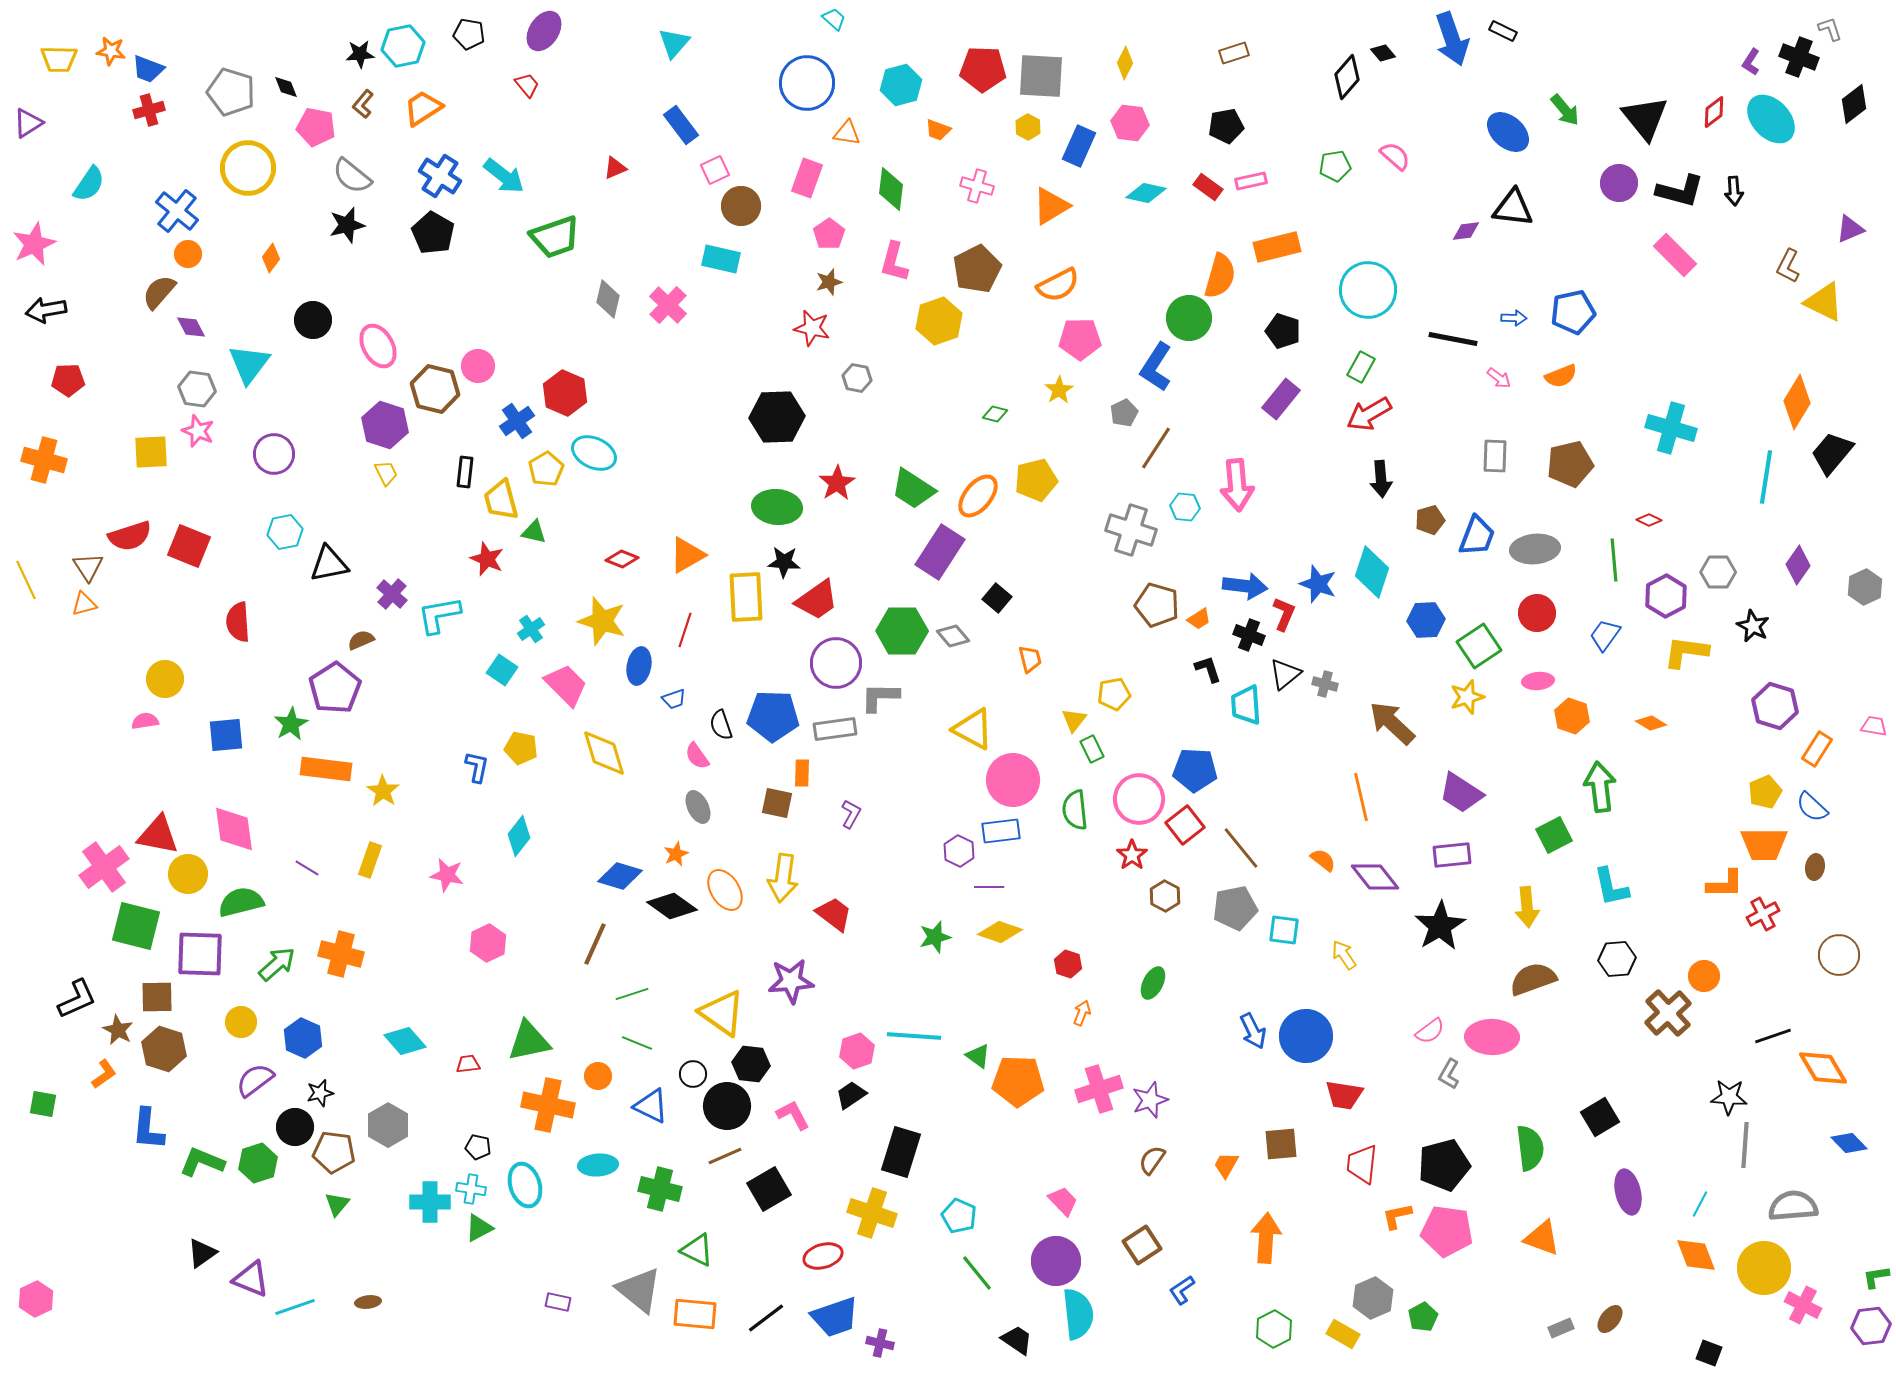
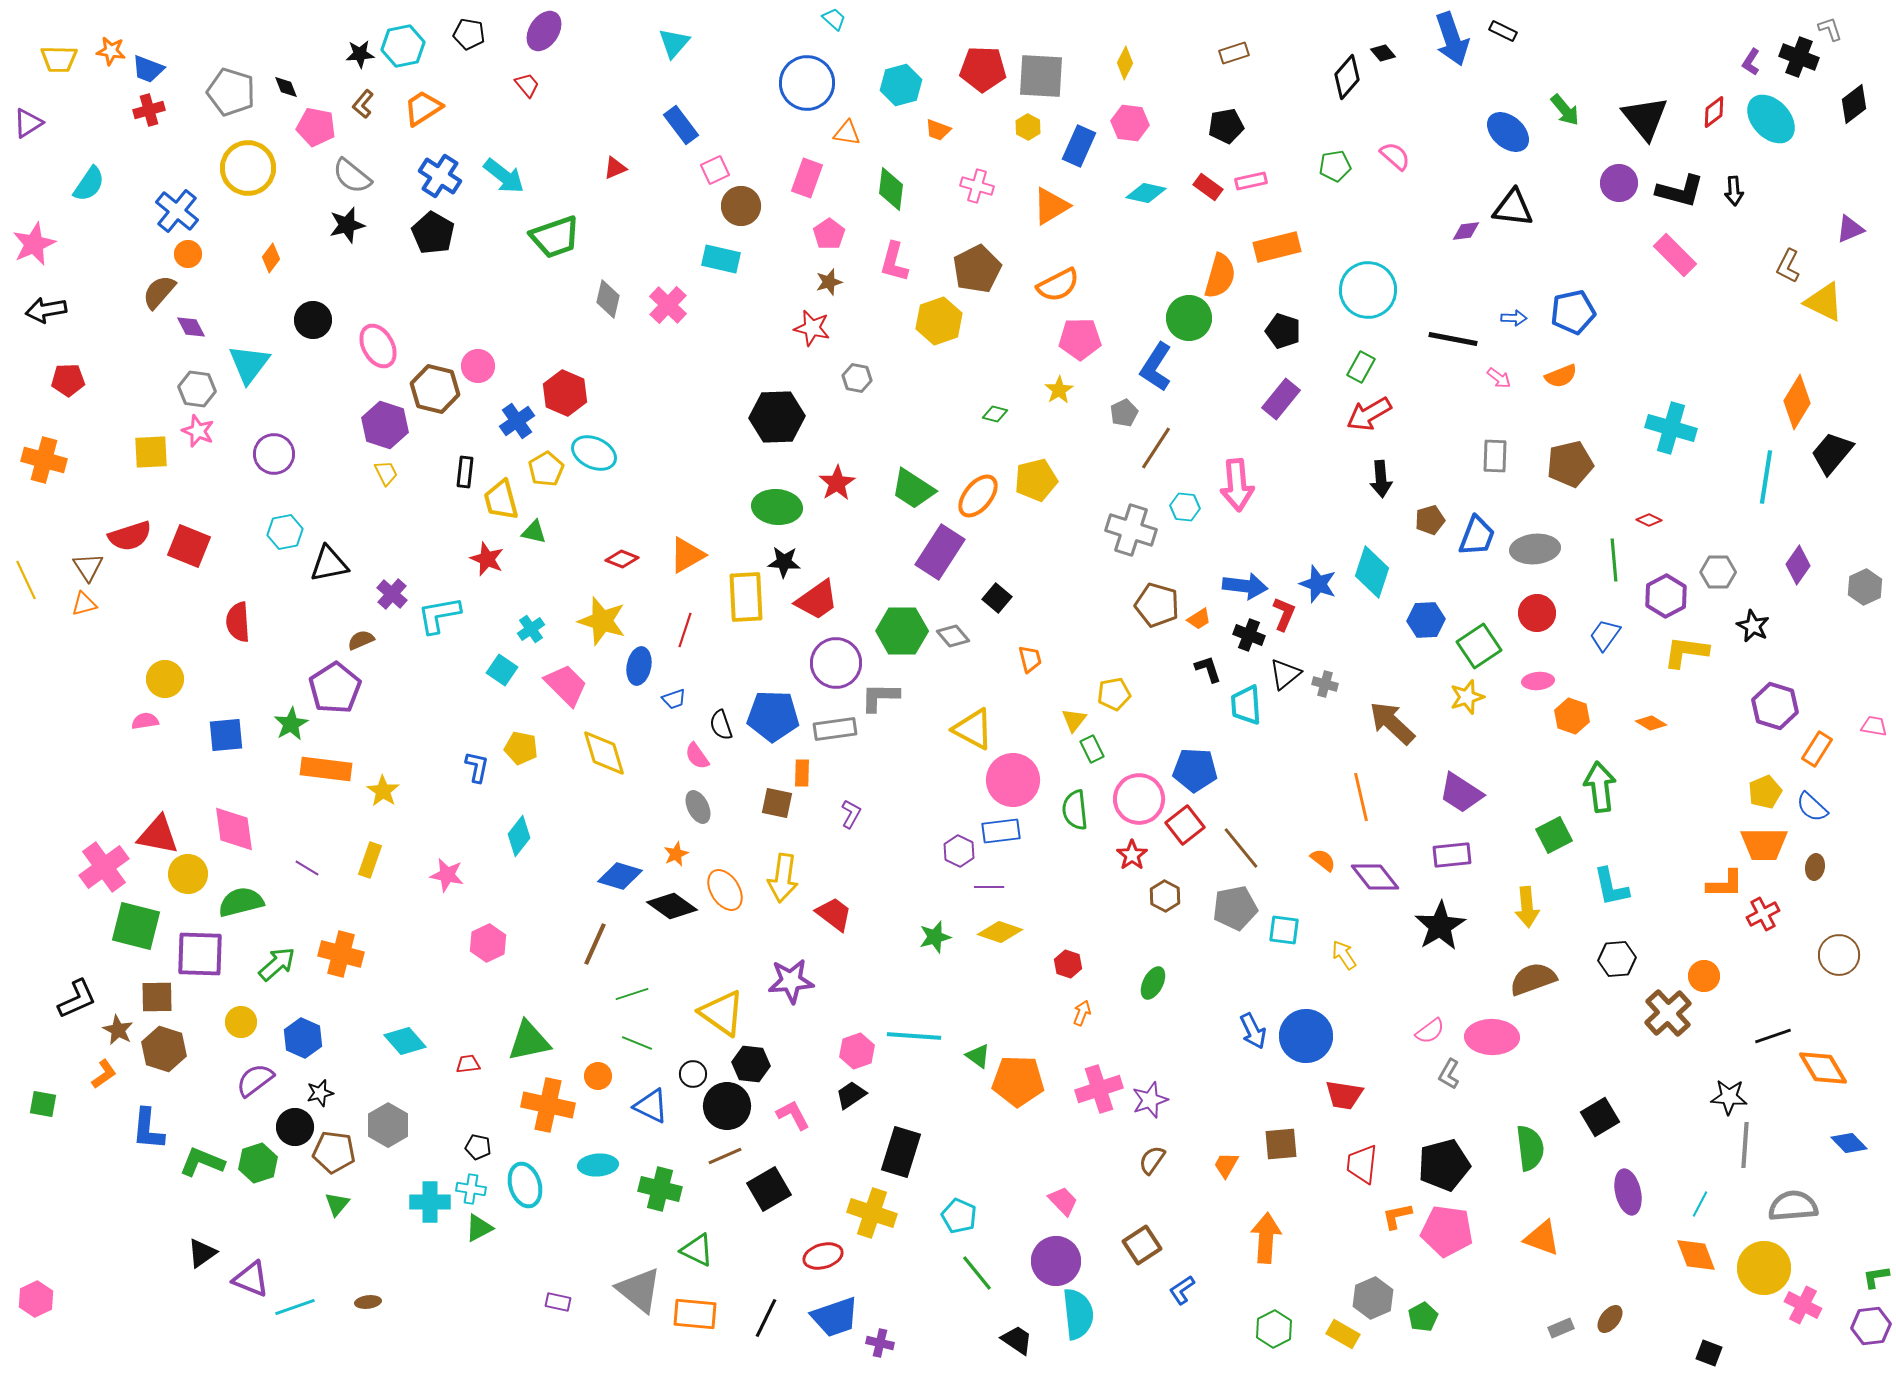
black line at (766, 1318): rotated 27 degrees counterclockwise
